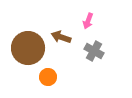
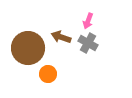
gray cross: moved 6 px left, 8 px up
orange circle: moved 3 px up
